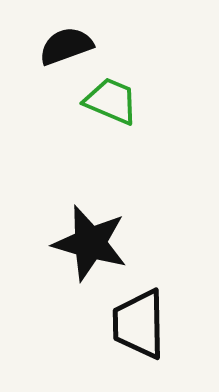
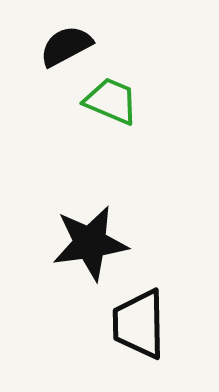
black semicircle: rotated 8 degrees counterclockwise
black star: rotated 24 degrees counterclockwise
